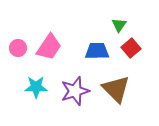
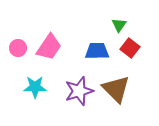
red square: moved 1 px left; rotated 12 degrees counterclockwise
cyan star: moved 1 px left
purple star: moved 4 px right
